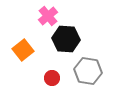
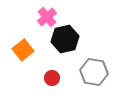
pink cross: moved 1 px left, 1 px down
black hexagon: moved 1 px left; rotated 16 degrees counterclockwise
gray hexagon: moved 6 px right, 1 px down
